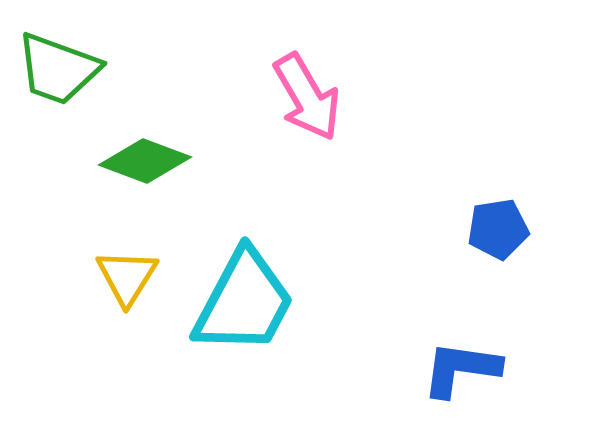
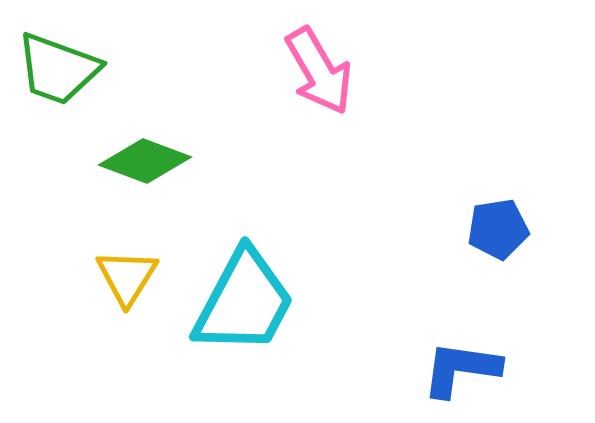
pink arrow: moved 12 px right, 26 px up
